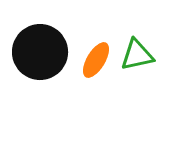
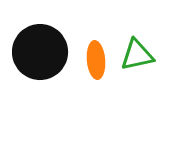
orange ellipse: rotated 36 degrees counterclockwise
